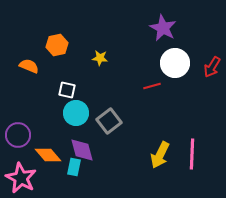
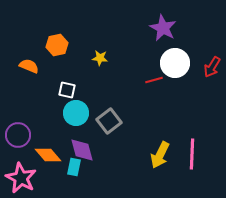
red line: moved 2 px right, 6 px up
